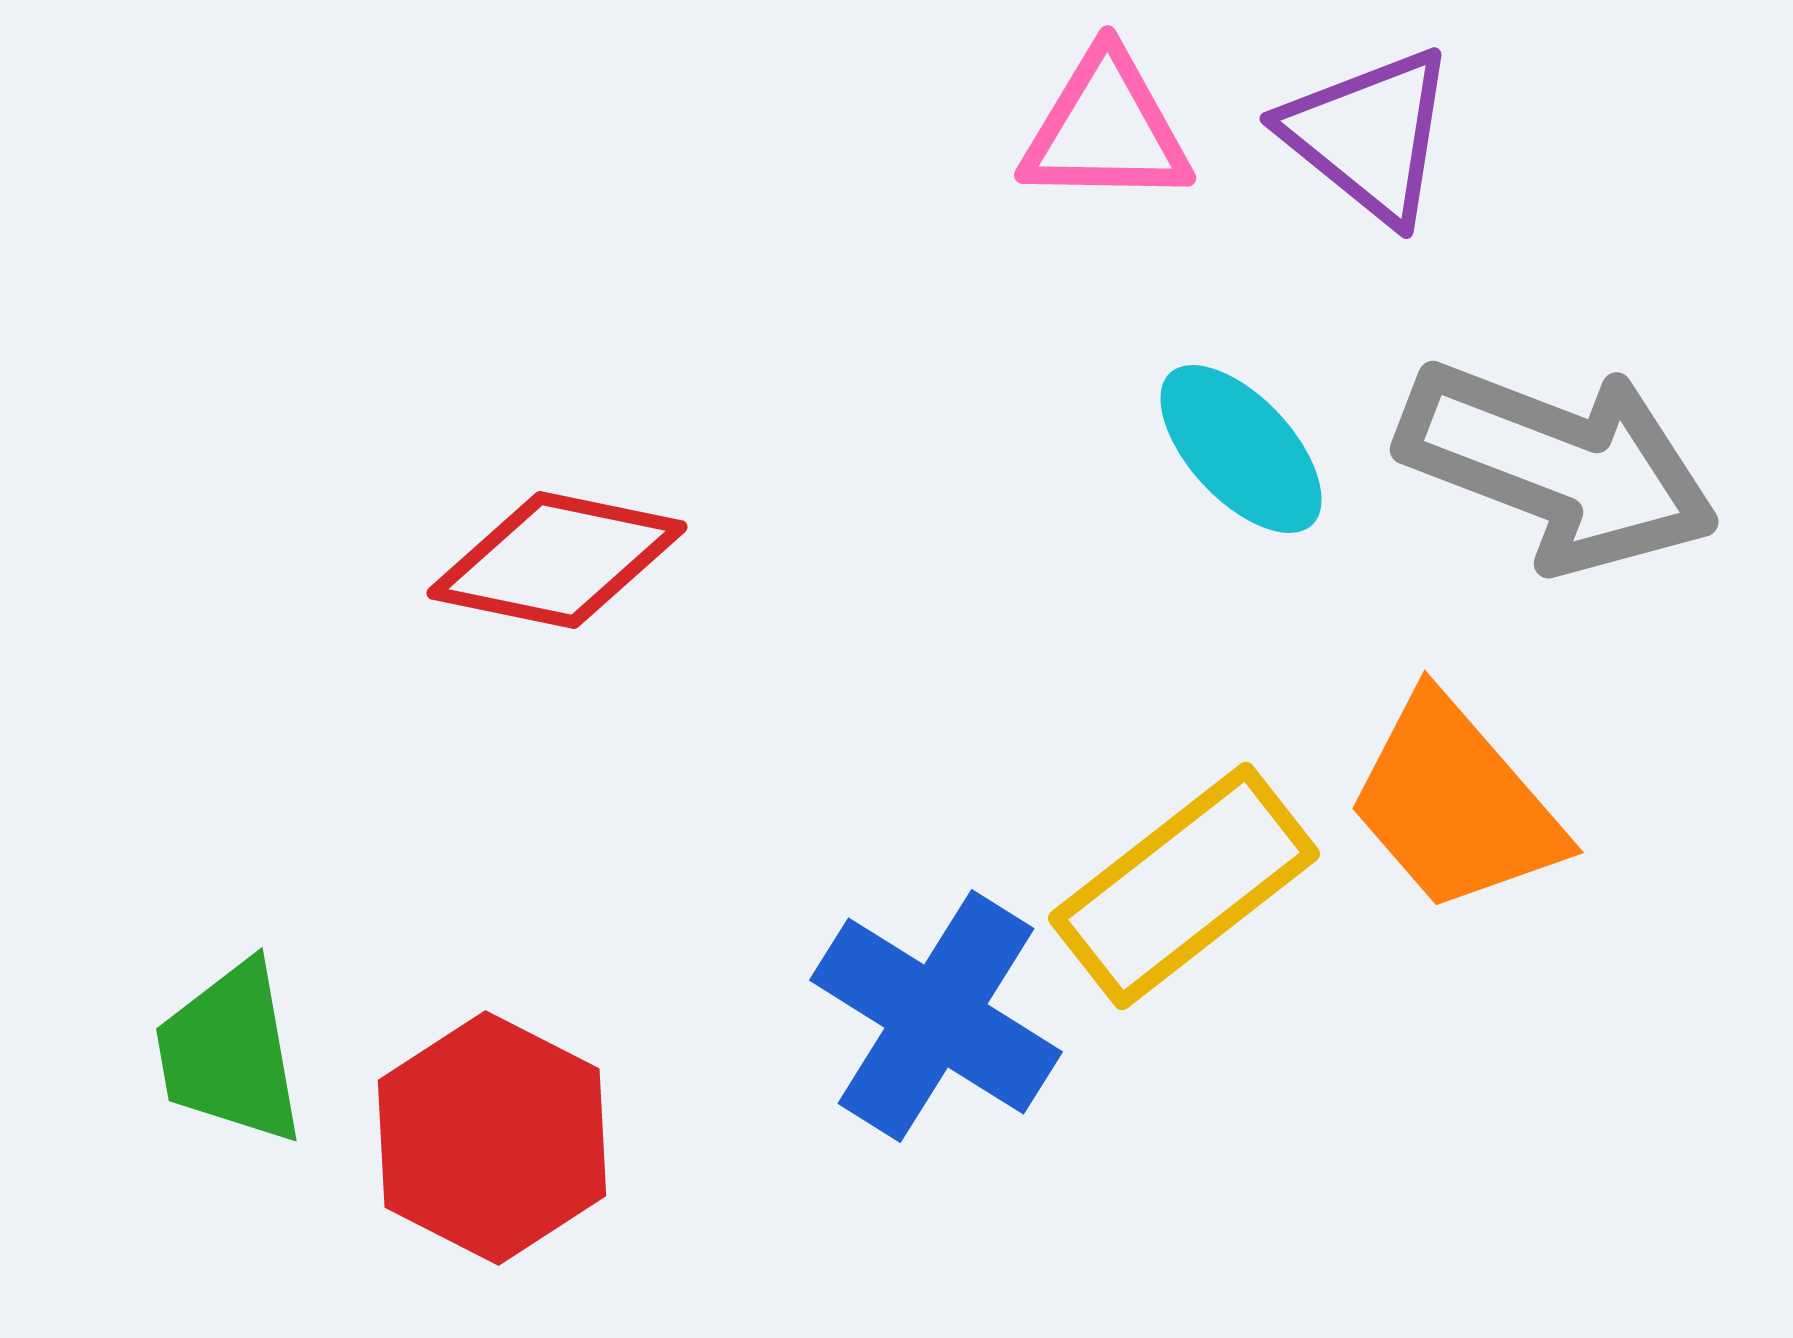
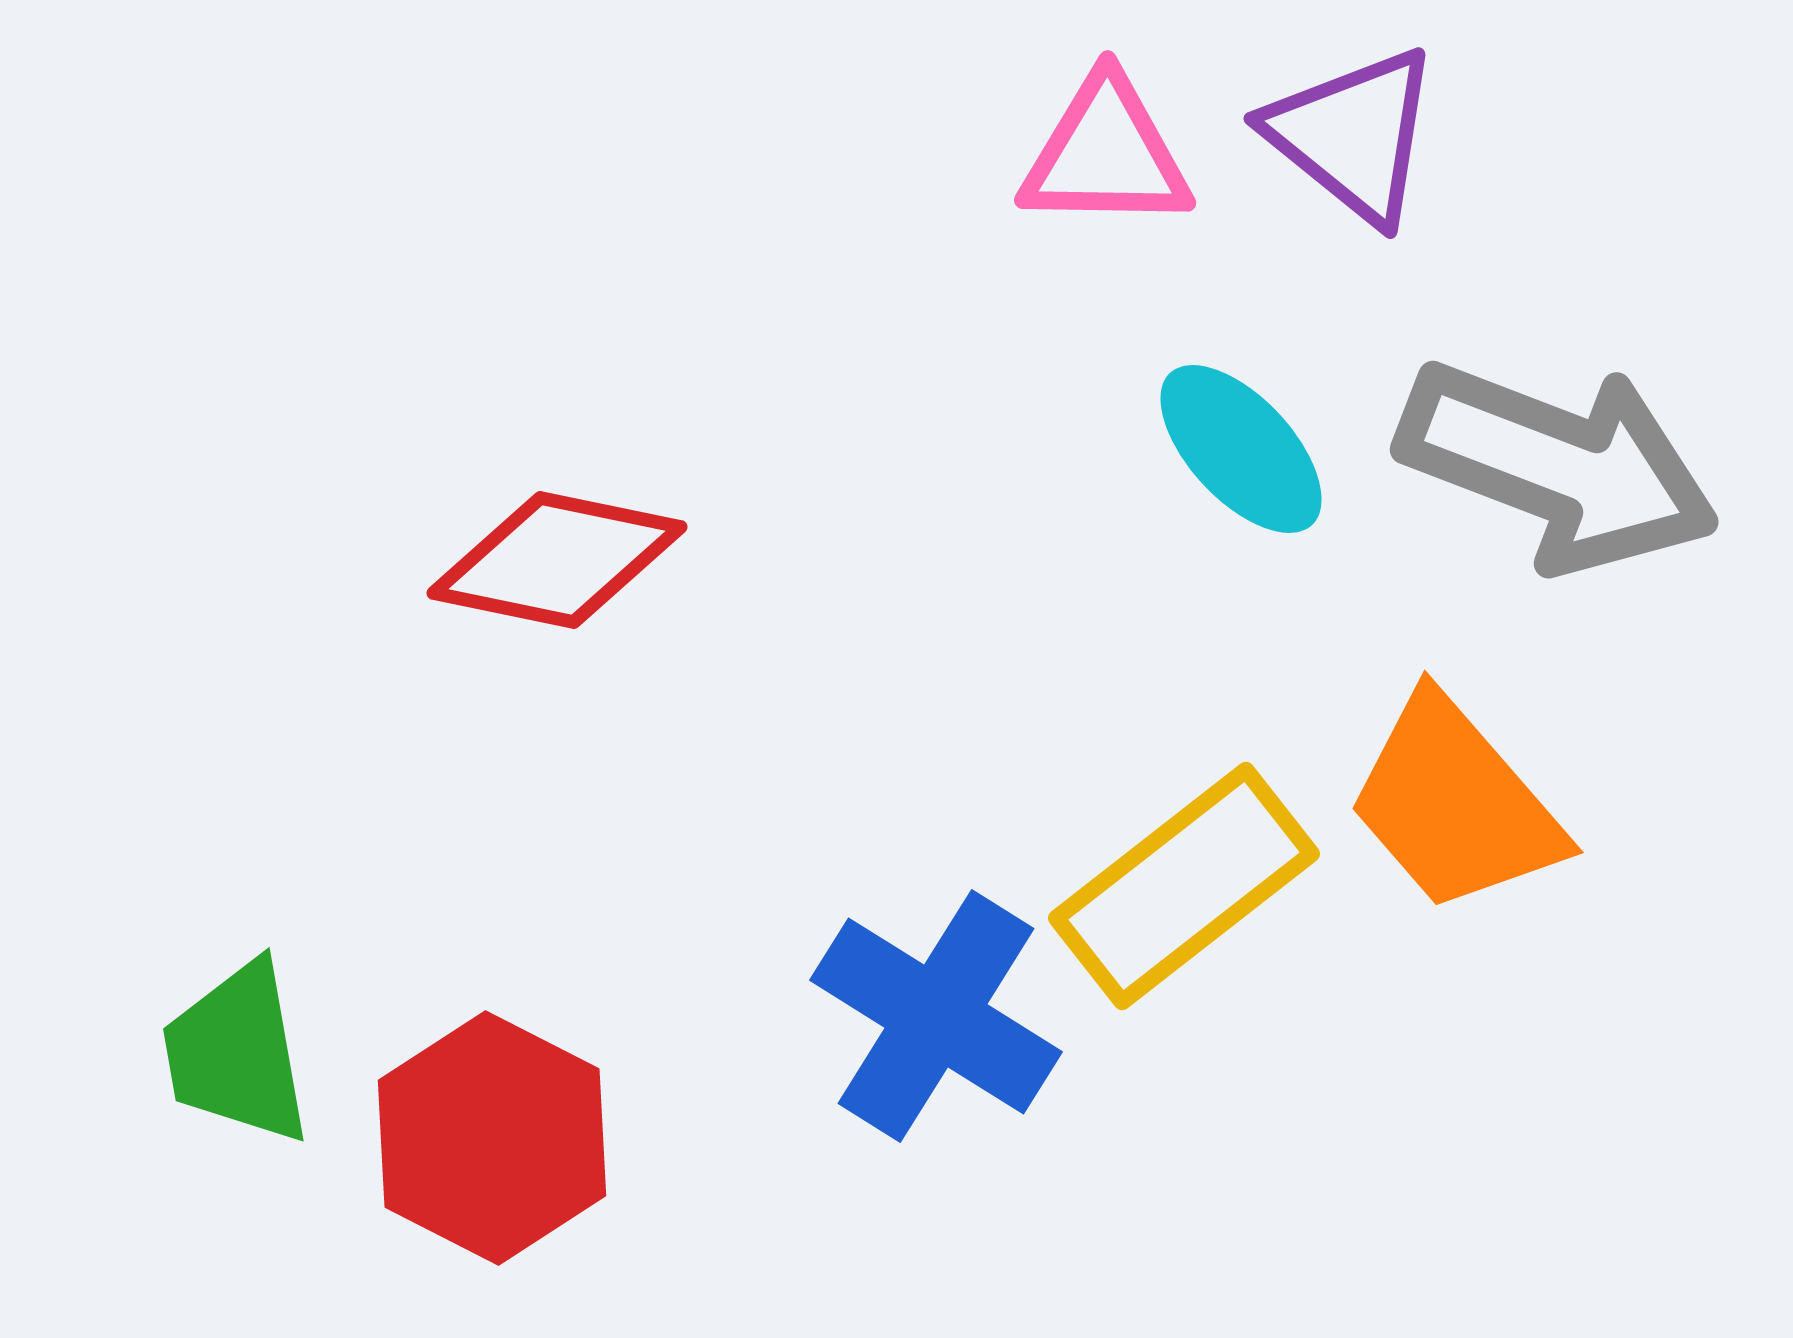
pink triangle: moved 25 px down
purple triangle: moved 16 px left
green trapezoid: moved 7 px right
